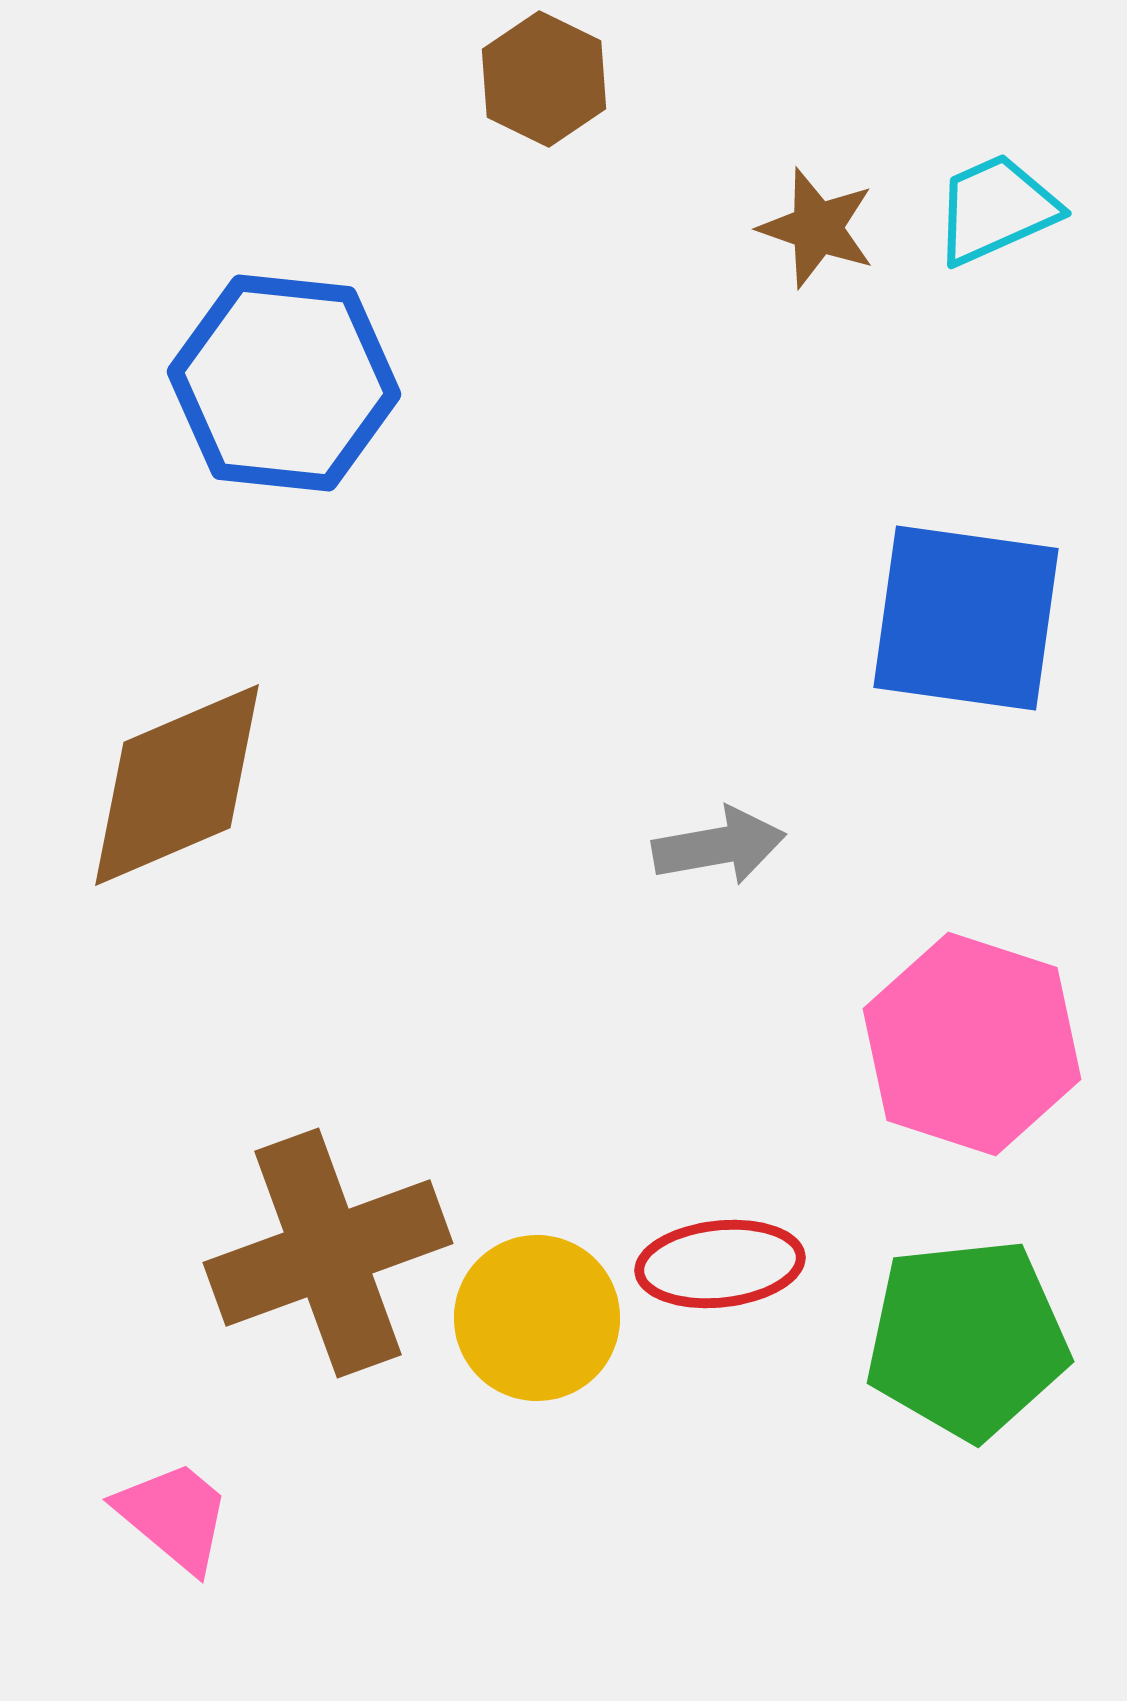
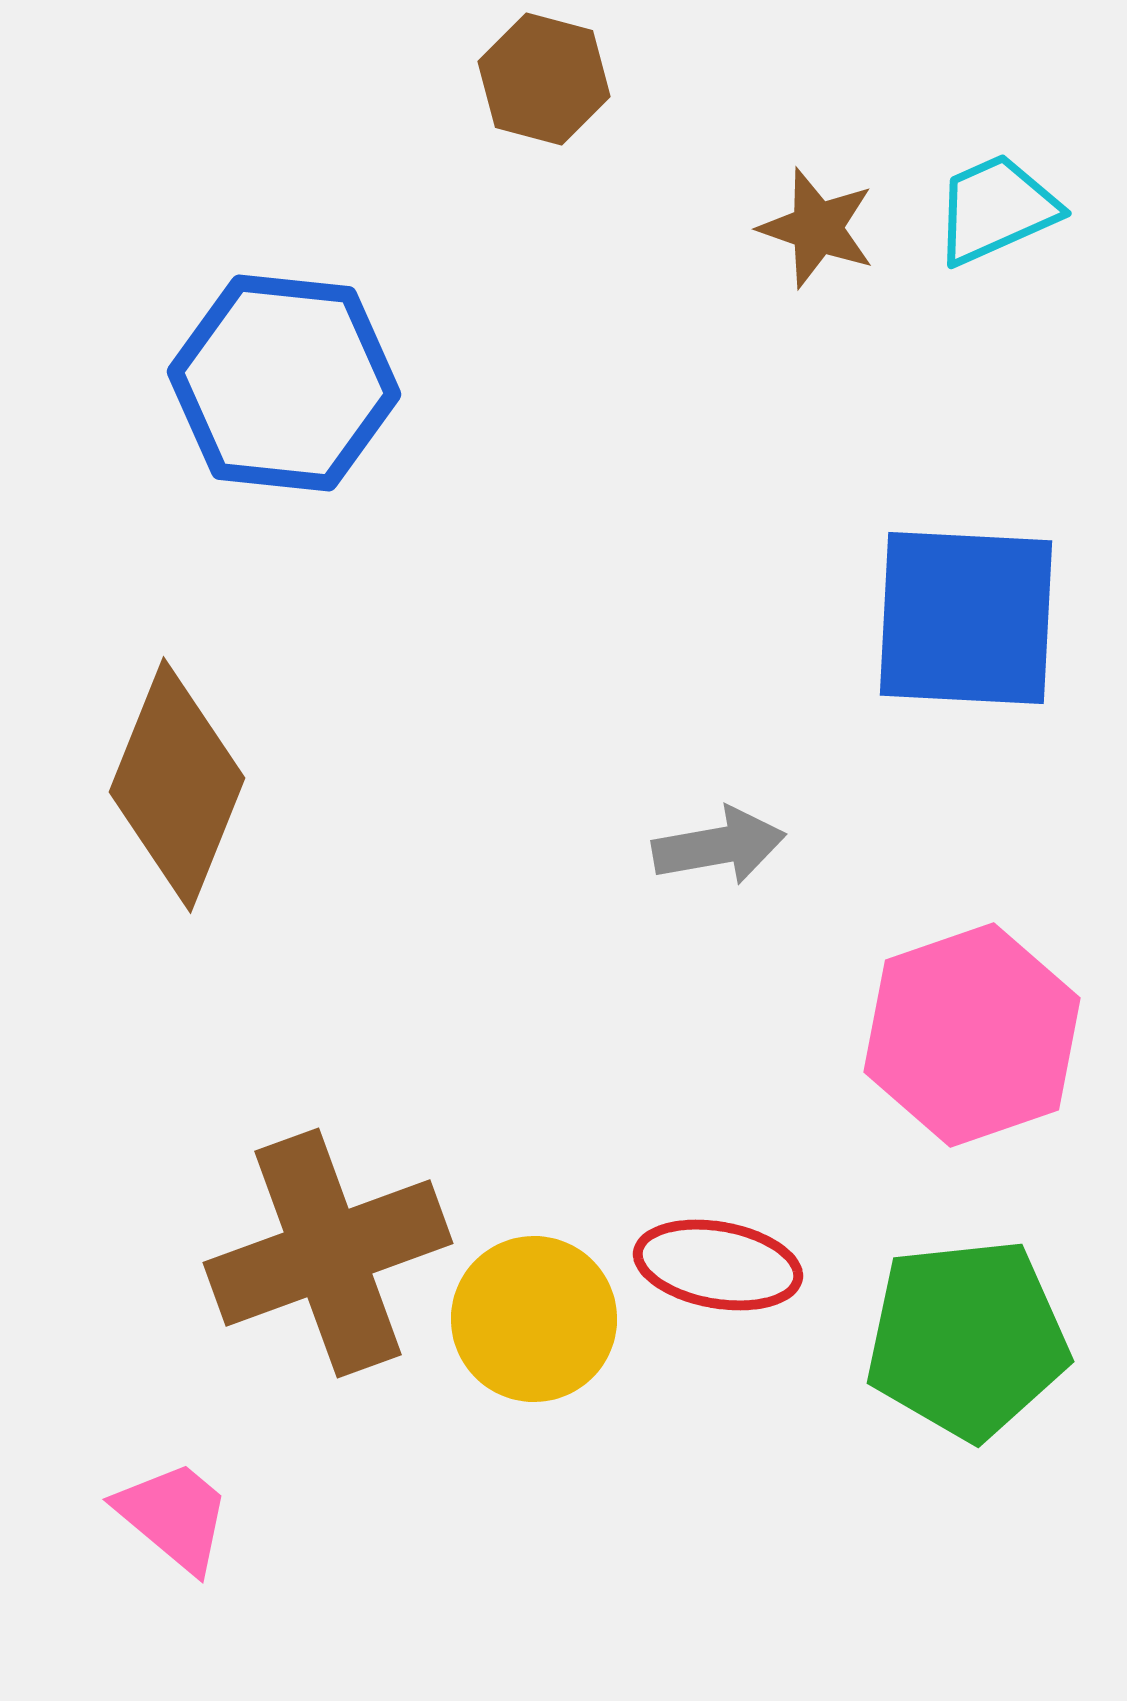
brown hexagon: rotated 11 degrees counterclockwise
blue square: rotated 5 degrees counterclockwise
brown diamond: rotated 45 degrees counterclockwise
pink hexagon: moved 9 px up; rotated 23 degrees clockwise
red ellipse: moved 2 px left, 1 px down; rotated 16 degrees clockwise
yellow circle: moved 3 px left, 1 px down
